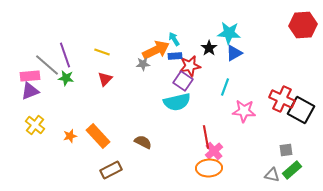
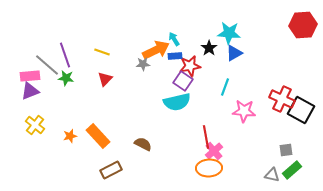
brown semicircle: moved 2 px down
